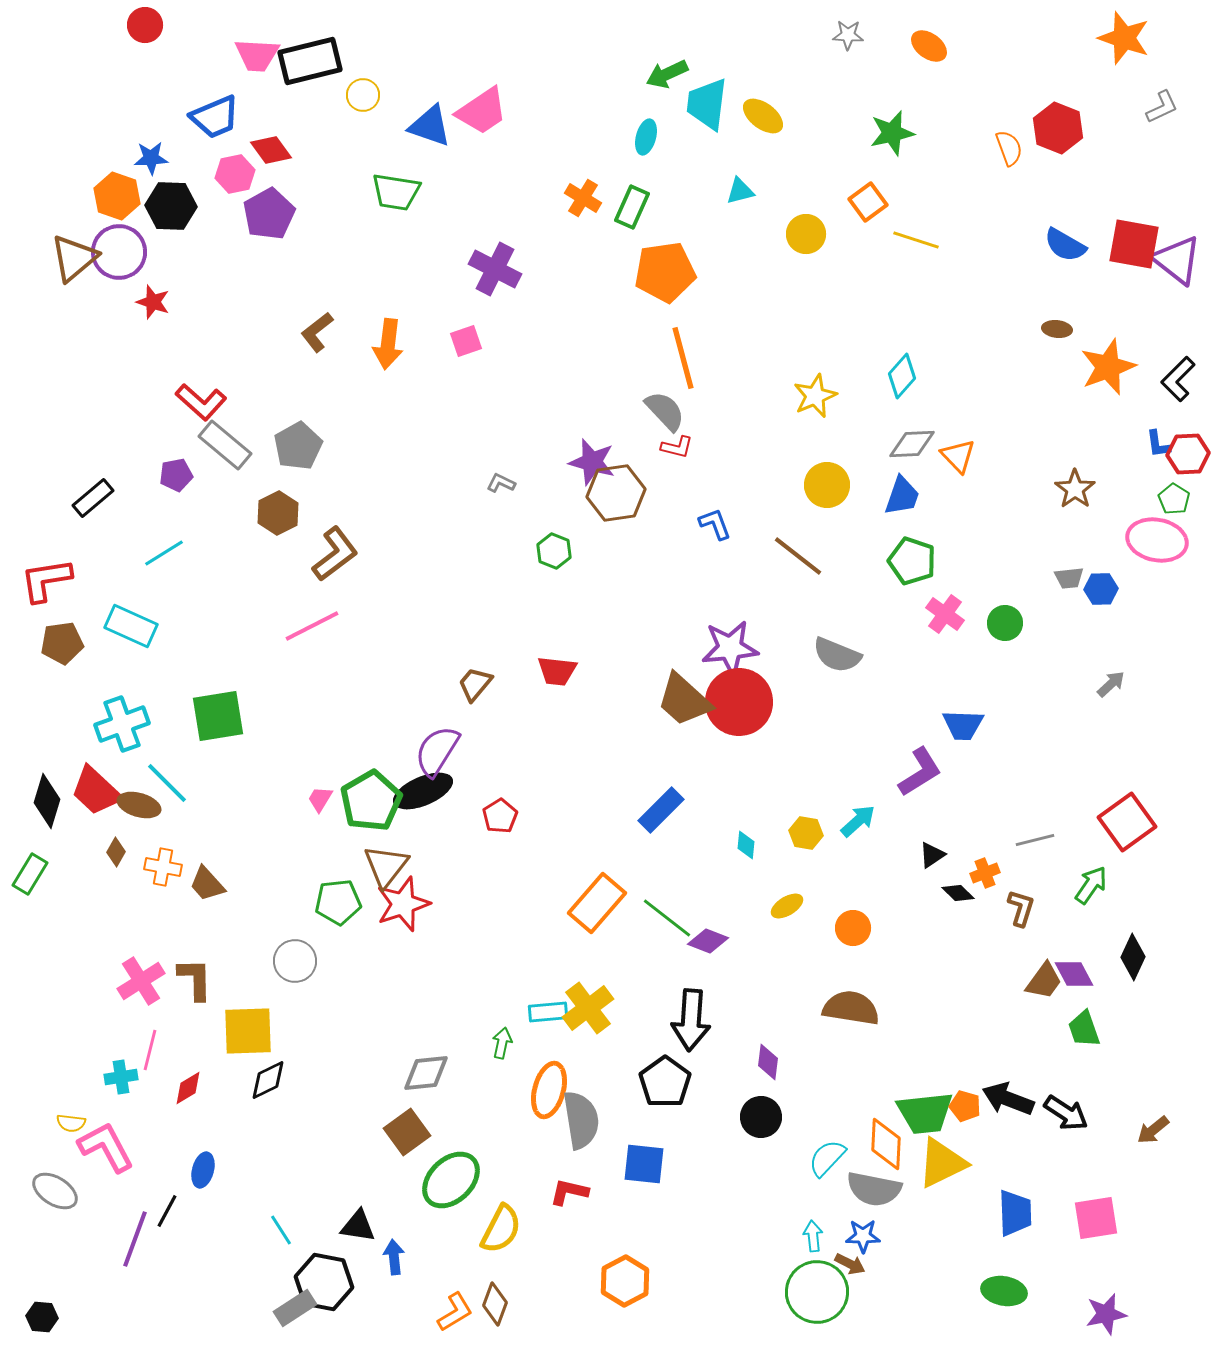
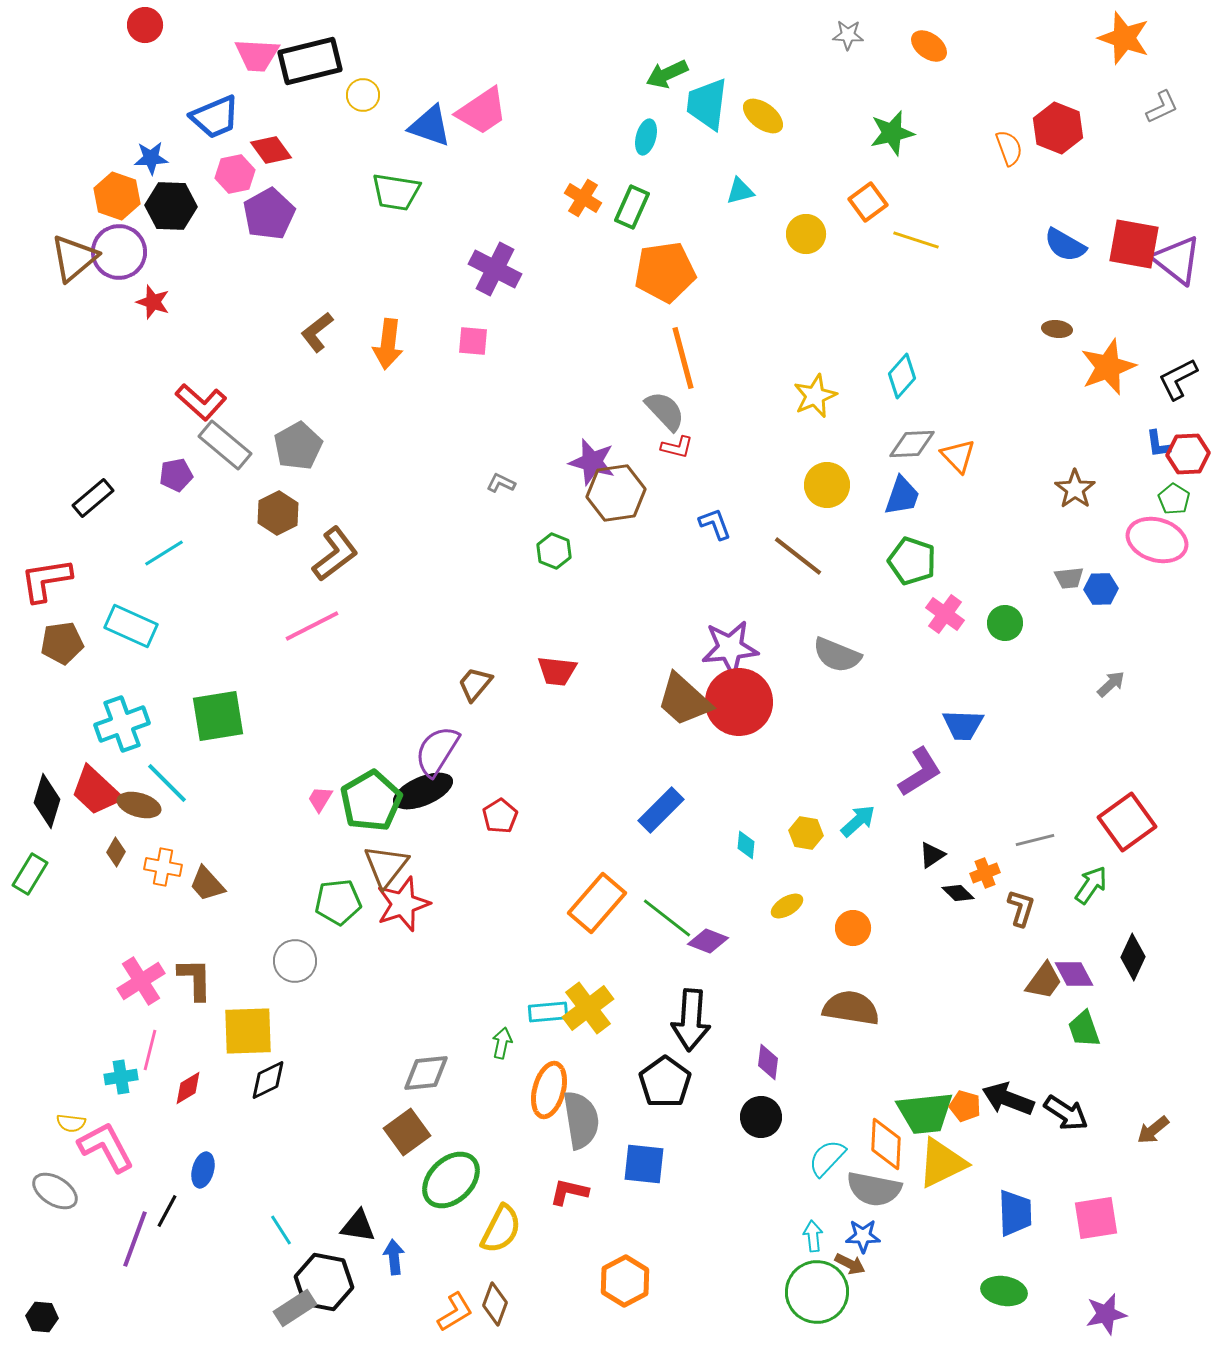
pink square at (466, 341): moved 7 px right; rotated 24 degrees clockwise
black L-shape at (1178, 379): rotated 18 degrees clockwise
pink ellipse at (1157, 540): rotated 6 degrees clockwise
